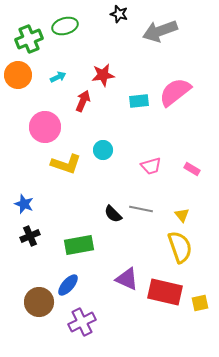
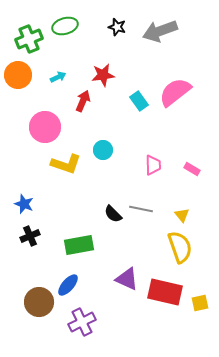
black star: moved 2 px left, 13 px down
cyan rectangle: rotated 60 degrees clockwise
pink trapezoid: moved 2 px right, 1 px up; rotated 75 degrees counterclockwise
